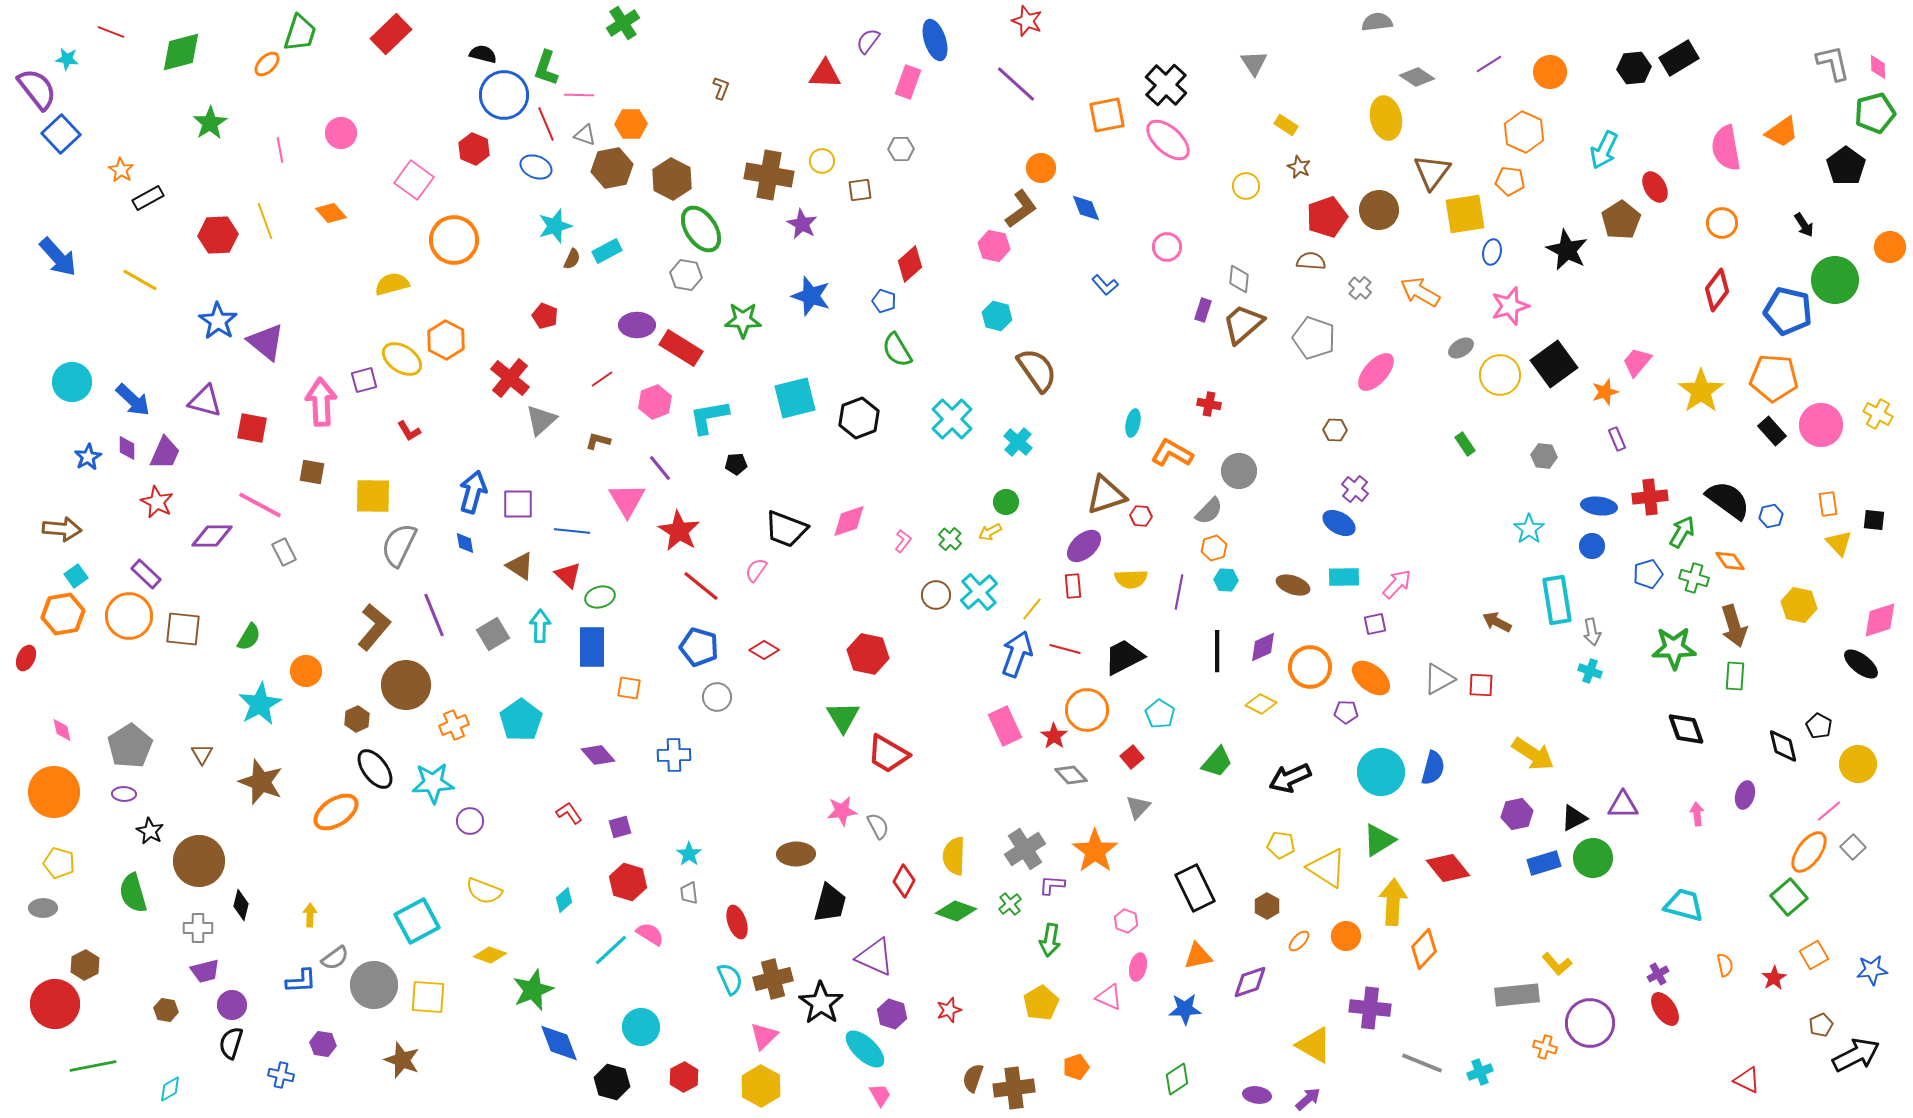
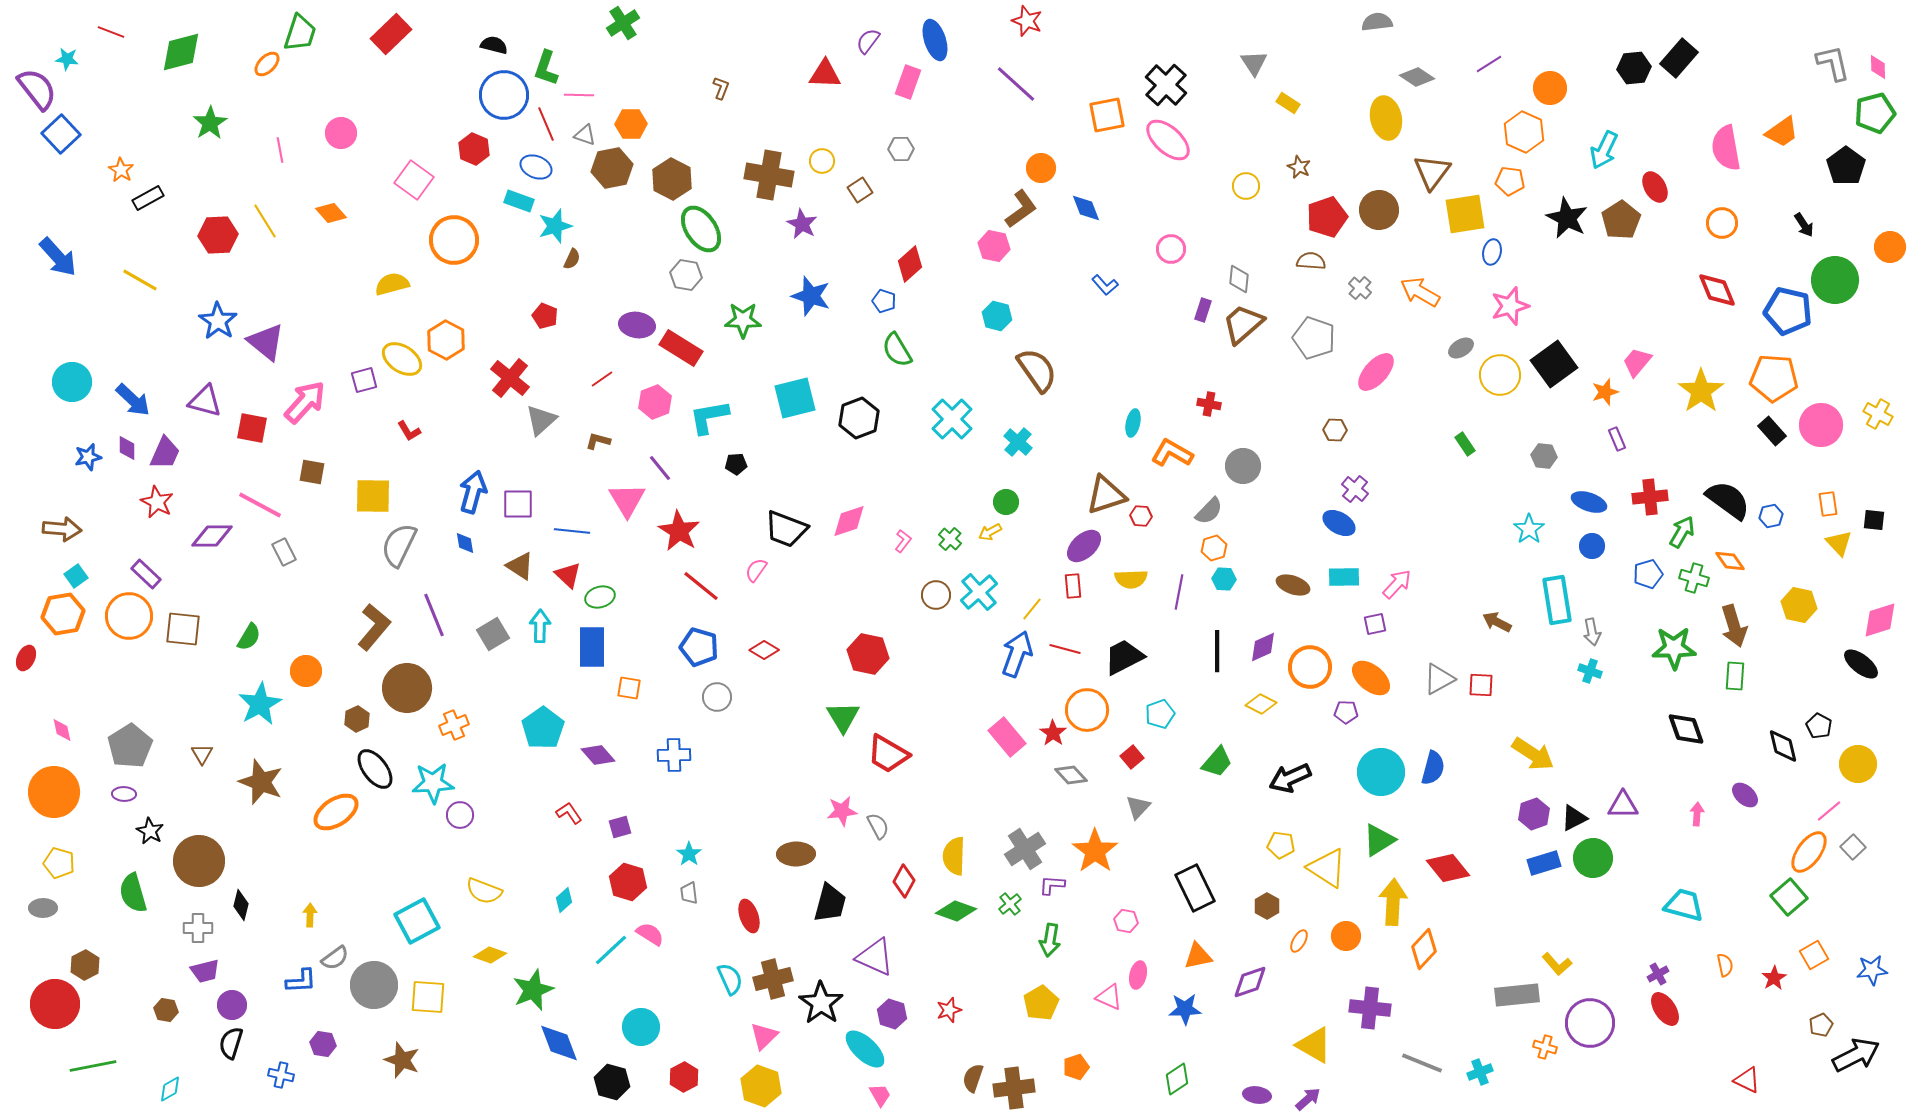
black semicircle at (483, 54): moved 11 px right, 9 px up
black rectangle at (1679, 58): rotated 18 degrees counterclockwise
orange circle at (1550, 72): moved 16 px down
yellow rectangle at (1286, 125): moved 2 px right, 22 px up
brown square at (860, 190): rotated 25 degrees counterclockwise
yellow line at (265, 221): rotated 12 degrees counterclockwise
pink circle at (1167, 247): moved 4 px right, 2 px down
black star at (1567, 250): moved 32 px up
cyan rectangle at (607, 251): moved 88 px left, 50 px up; rotated 48 degrees clockwise
red diamond at (1717, 290): rotated 60 degrees counterclockwise
purple ellipse at (637, 325): rotated 8 degrees clockwise
pink arrow at (321, 402): moved 16 px left; rotated 45 degrees clockwise
blue star at (88, 457): rotated 16 degrees clockwise
gray circle at (1239, 471): moved 4 px right, 5 px up
blue ellipse at (1599, 506): moved 10 px left, 4 px up; rotated 12 degrees clockwise
cyan hexagon at (1226, 580): moved 2 px left, 1 px up
brown circle at (406, 685): moved 1 px right, 3 px down
cyan pentagon at (1160, 714): rotated 20 degrees clockwise
cyan pentagon at (521, 720): moved 22 px right, 8 px down
pink rectangle at (1005, 726): moved 2 px right, 11 px down; rotated 15 degrees counterclockwise
red star at (1054, 736): moved 1 px left, 3 px up
purple ellipse at (1745, 795): rotated 64 degrees counterclockwise
purple hexagon at (1517, 814): moved 17 px right; rotated 8 degrees counterclockwise
pink arrow at (1697, 814): rotated 10 degrees clockwise
purple circle at (470, 821): moved 10 px left, 6 px up
pink hexagon at (1126, 921): rotated 10 degrees counterclockwise
red ellipse at (737, 922): moved 12 px right, 6 px up
orange ellipse at (1299, 941): rotated 15 degrees counterclockwise
pink ellipse at (1138, 967): moved 8 px down
yellow hexagon at (761, 1086): rotated 9 degrees counterclockwise
